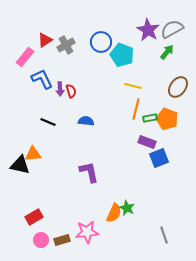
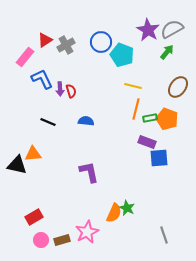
blue square: rotated 18 degrees clockwise
black triangle: moved 3 px left
pink star: rotated 20 degrees counterclockwise
